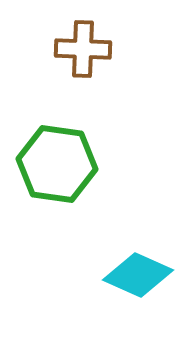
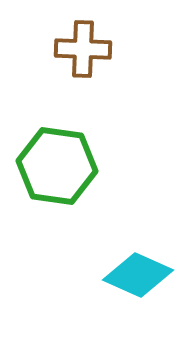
green hexagon: moved 2 px down
